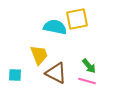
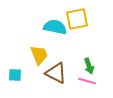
green arrow: rotated 21 degrees clockwise
